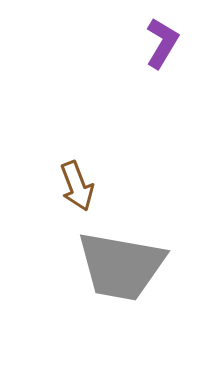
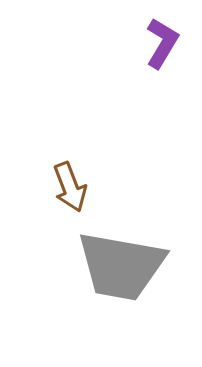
brown arrow: moved 7 px left, 1 px down
